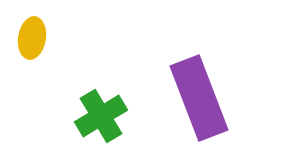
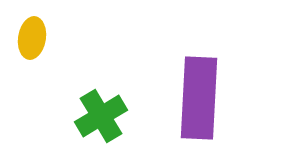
purple rectangle: rotated 24 degrees clockwise
